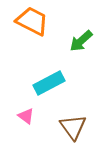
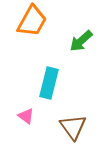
orange trapezoid: rotated 92 degrees clockwise
cyan rectangle: rotated 48 degrees counterclockwise
